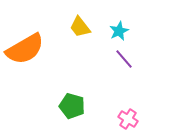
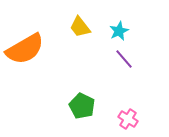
green pentagon: moved 10 px right; rotated 10 degrees clockwise
